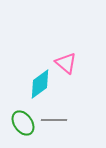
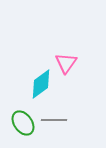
pink triangle: rotated 25 degrees clockwise
cyan diamond: moved 1 px right
